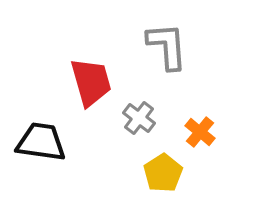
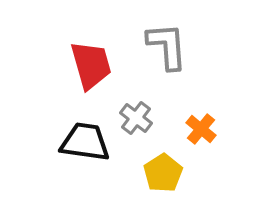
red trapezoid: moved 17 px up
gray cross: moved 3 px left
orange cross: moved 1 px right, 3 px up
black trapezoid: moved 44 px right
